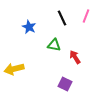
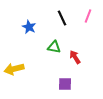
pink line: moved 2 px right
green triangle: moved 2 px down
purple square: rotated 24 degrees counterclockwise
